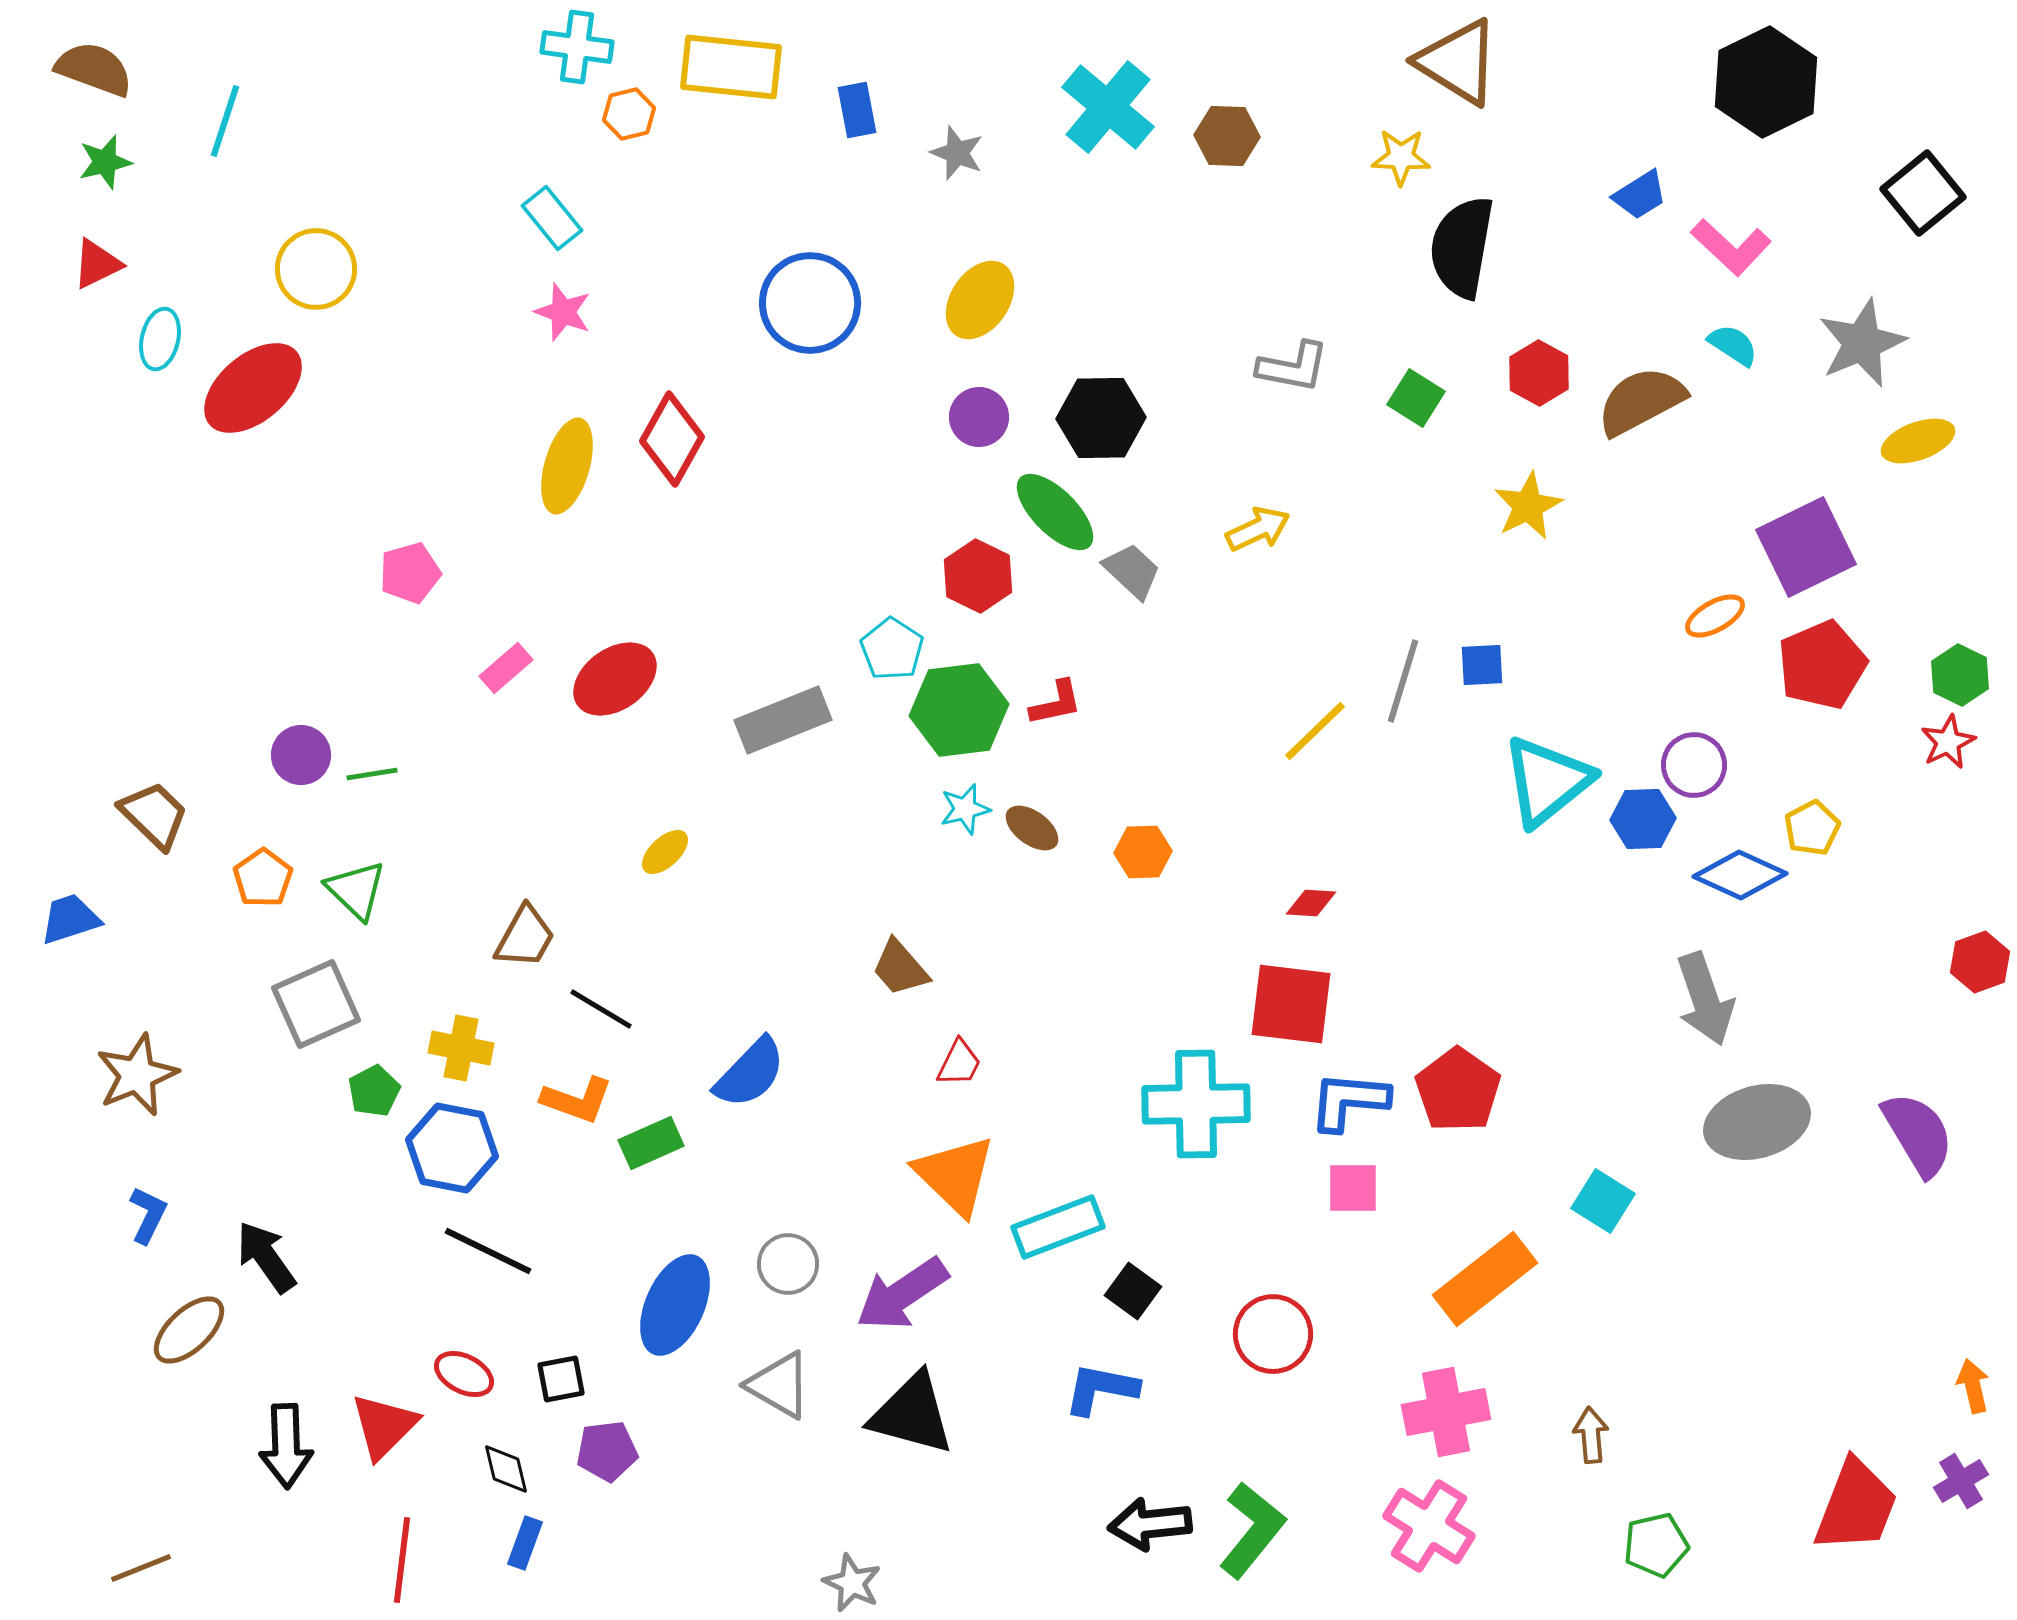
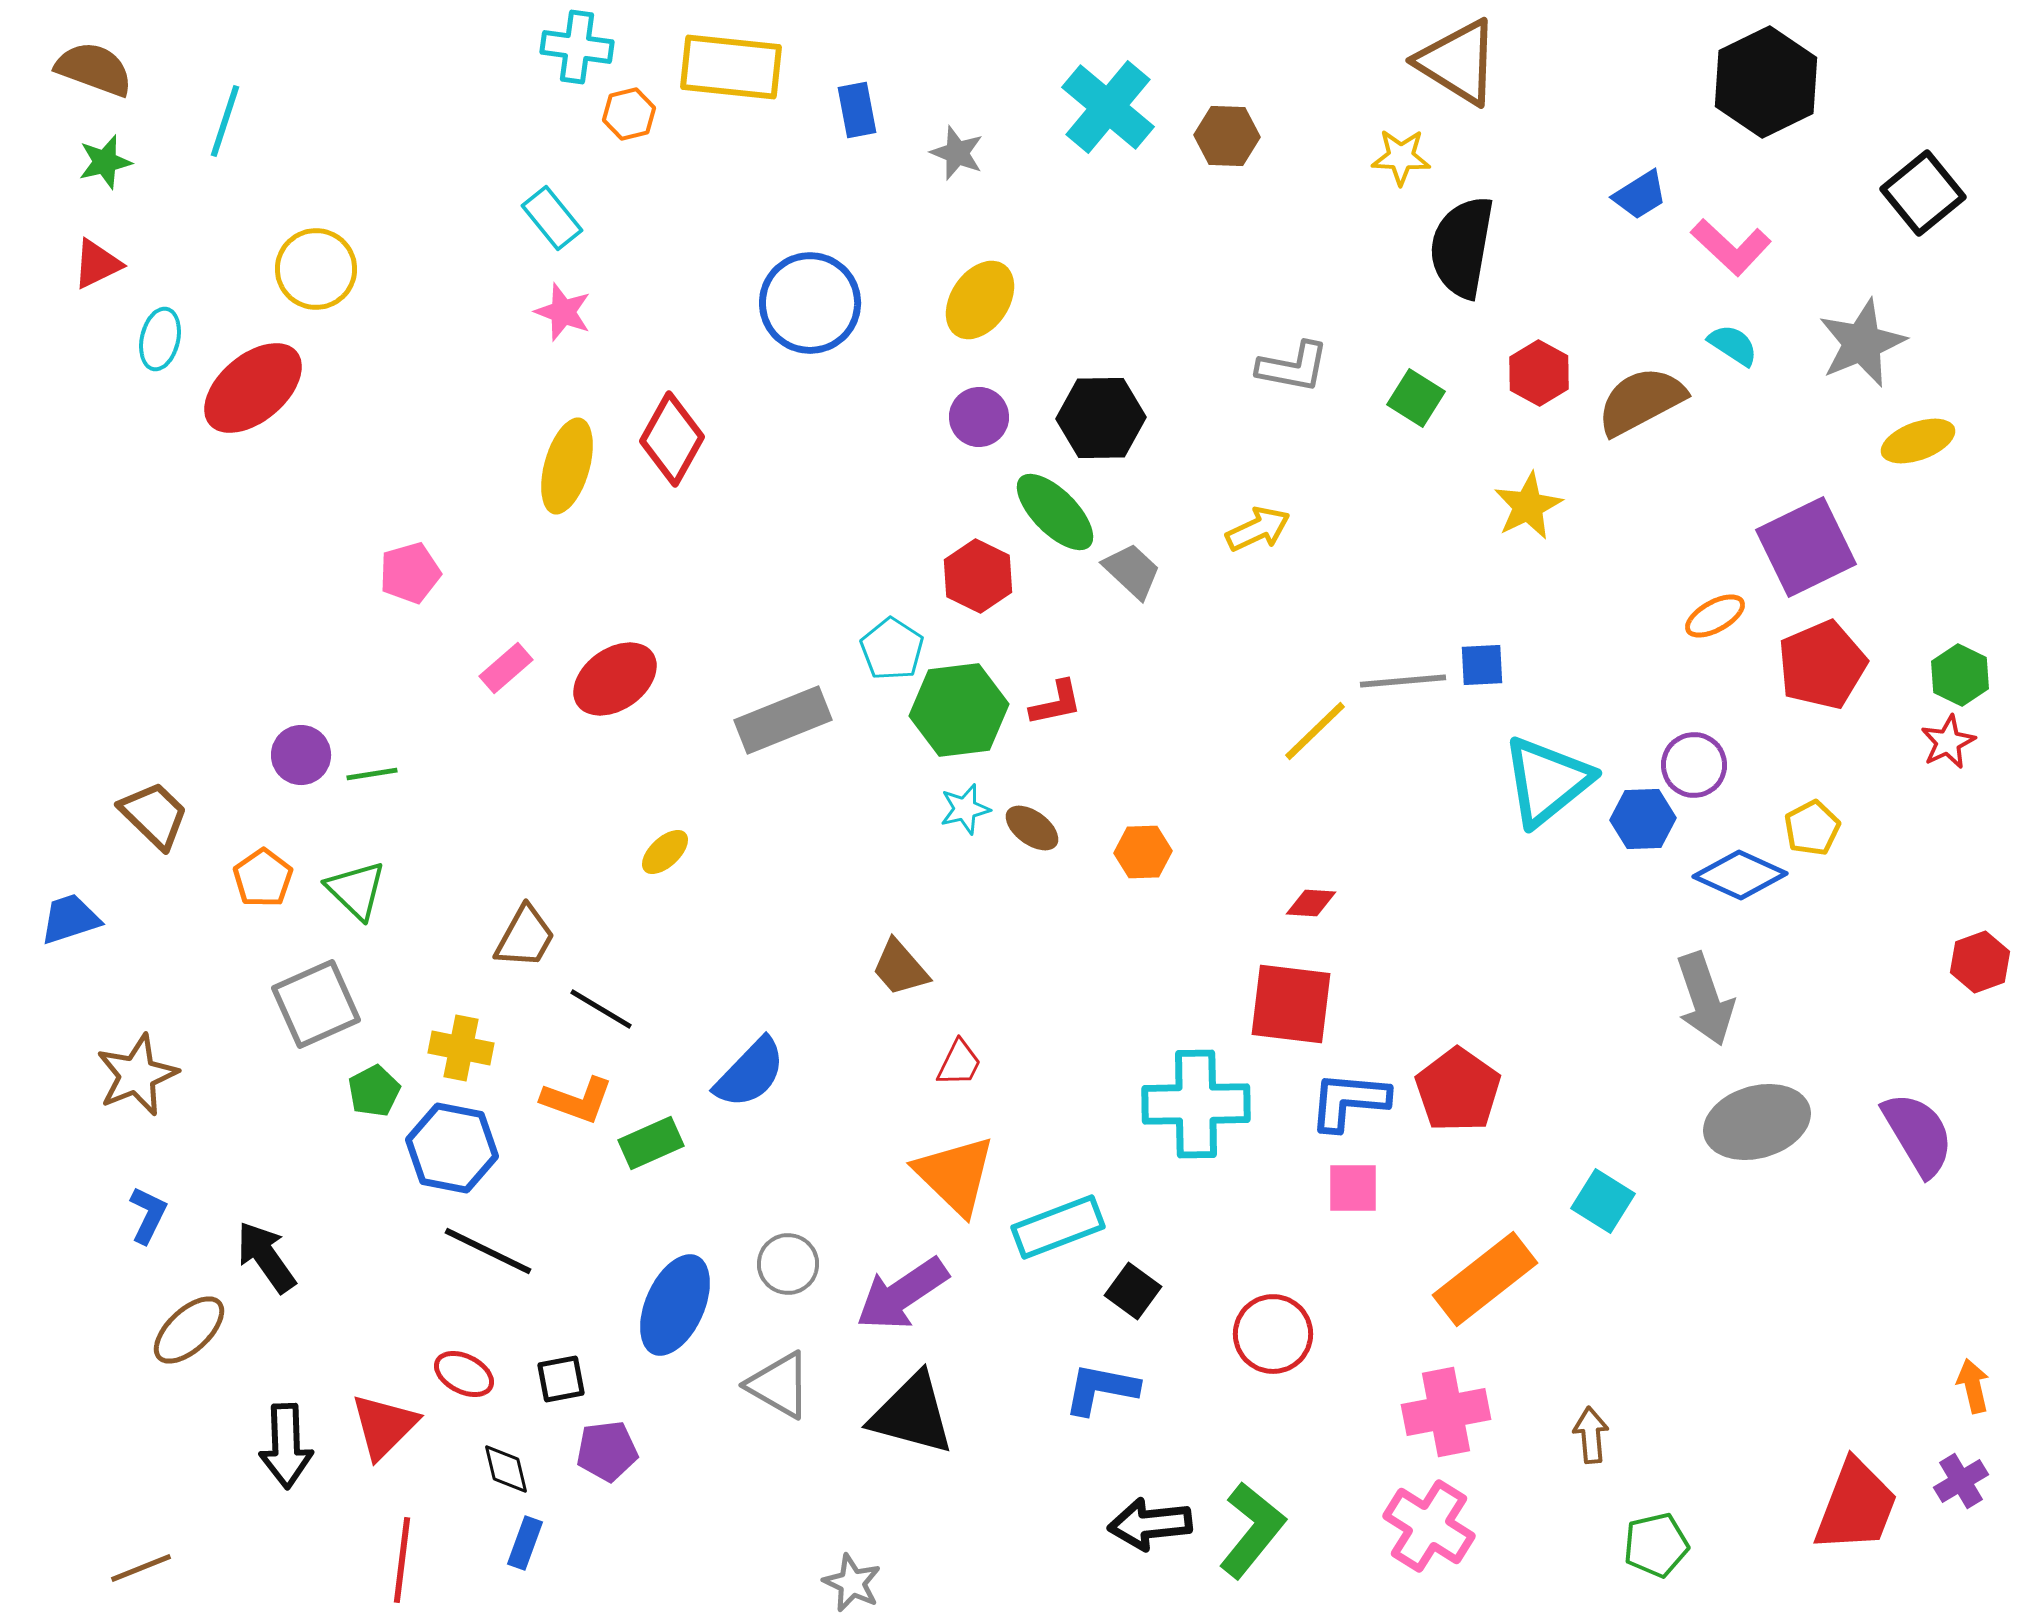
gray line at (1403, 681): rotated 68 degrees clockwise
